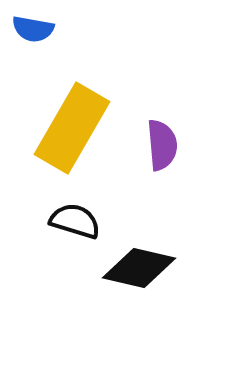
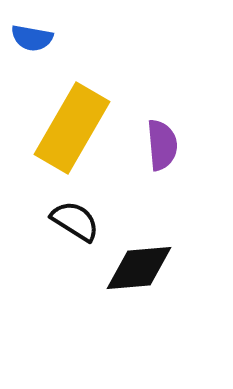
blue semicircle: moved 1 px left, 9 px down
black semicircle: rotated 15 degrees clockwise
black diamond: rotated 18 degrees counterclockwise
